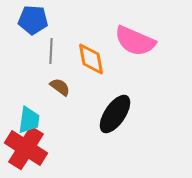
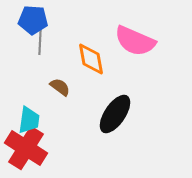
gray line: moved 11 px left, 9 px up
